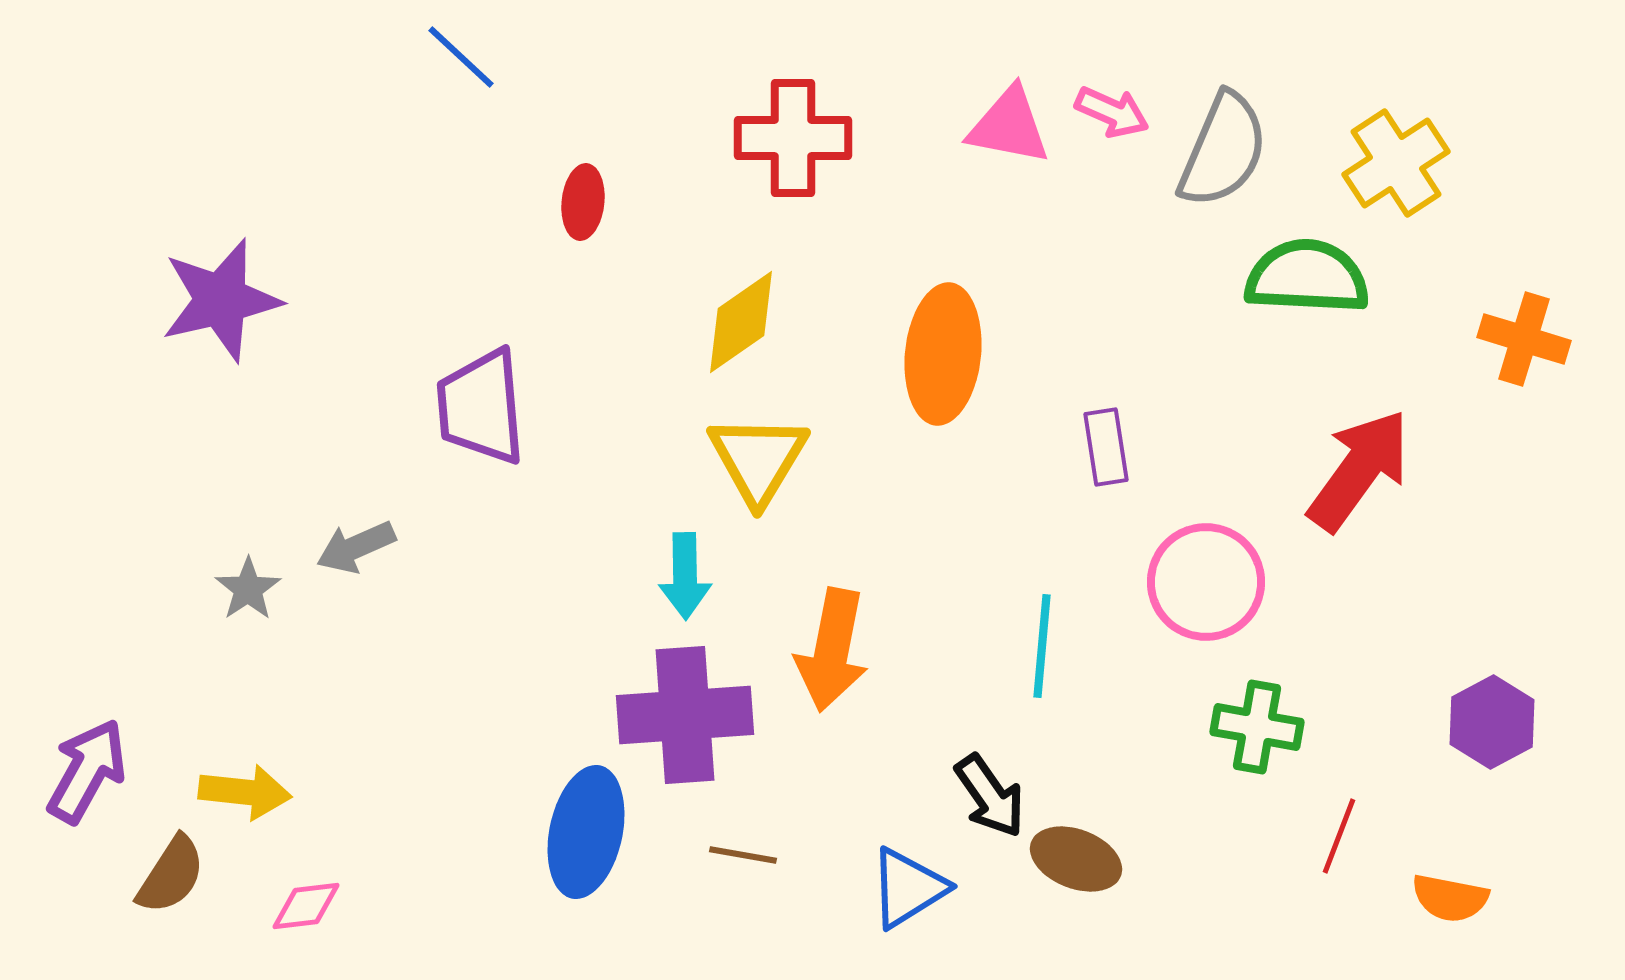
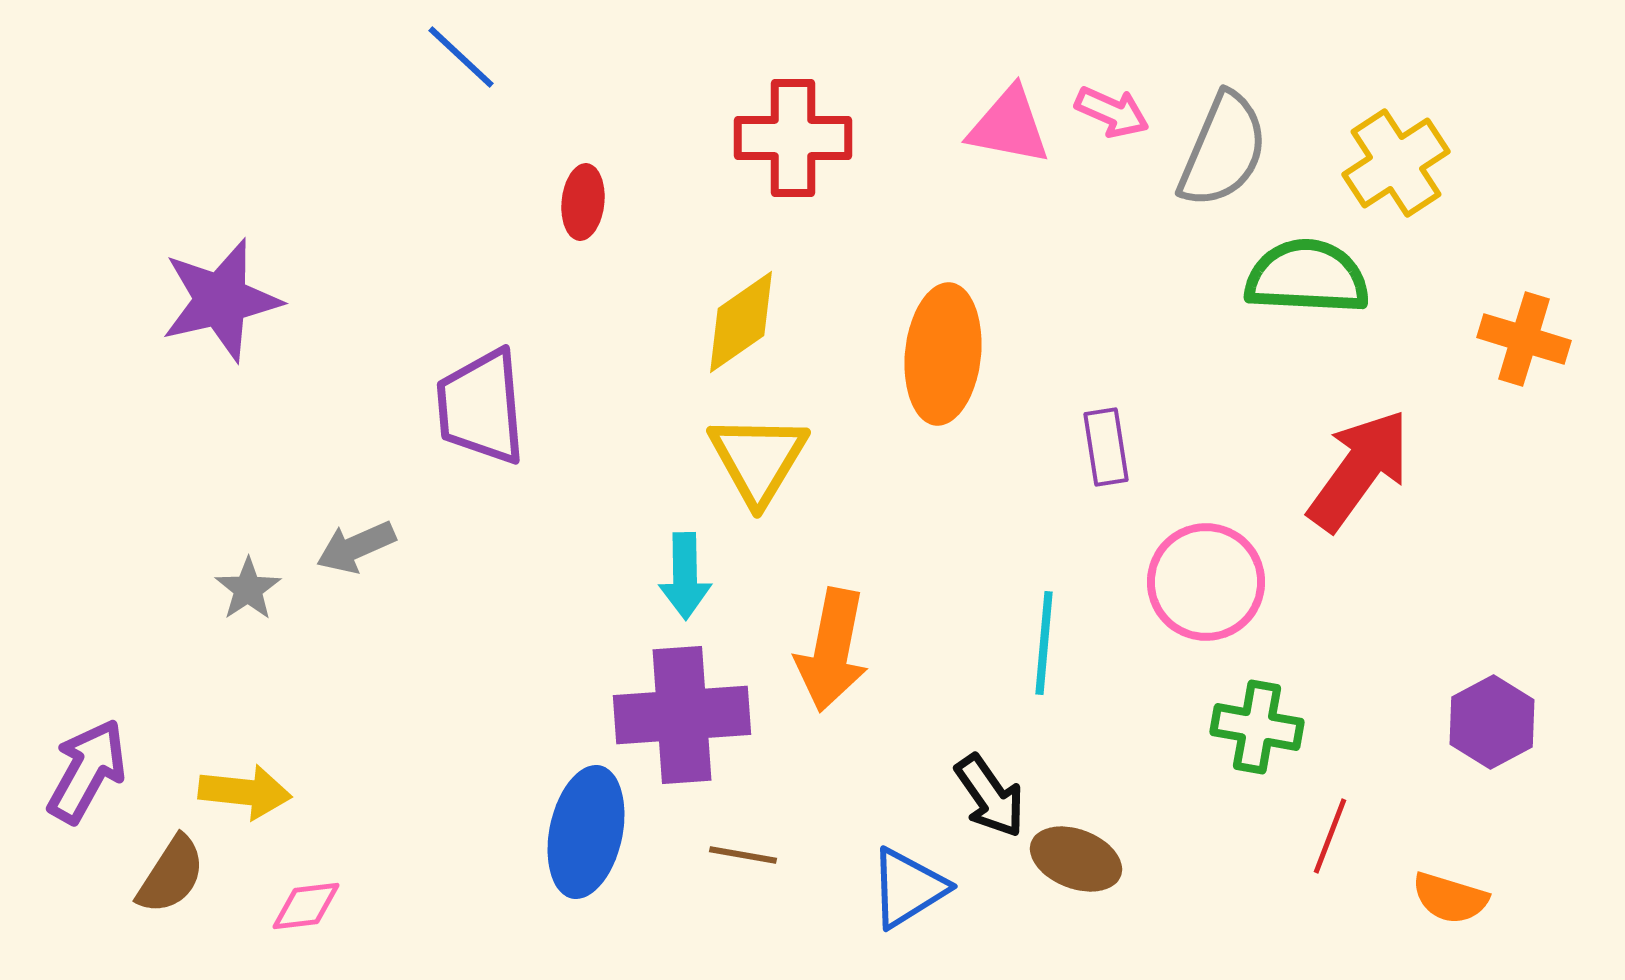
cyan line: moved 2 px right, 3 px up
purple cross: moved 3 px left
red line: moved 9 px left
orange semicircle: rotated 6 degrees clockwise
